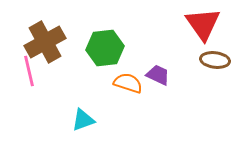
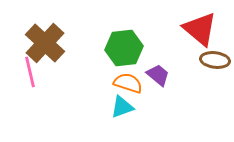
red triangle: moved 3 px left, 5 px down; rotated 15 degrees counterclockwise
brown cross: moved 1 px down; rotated 18 degrees counterclockwise
green hexagon: moved 19 px right
pink line: moved 1 px right, 1 px down
purple trapezoid: rotated 15 degrees clockwise
cyan triangle: moved 39 px right, 13 px up
